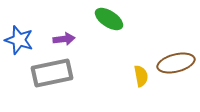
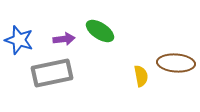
green ellipse: moved 9 px left, 12 px down
brown ellipse: rotated 18 degrees clockwise
